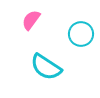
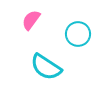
cyan circle: moved 3 px left
